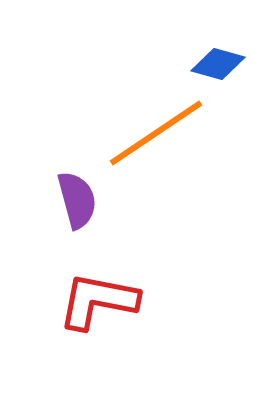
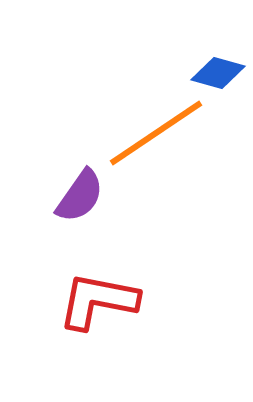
blue diamond: moved 9 px down
purple semicircle: moved 3 px right, 4 px up; rotated 50 degrees clockwise
